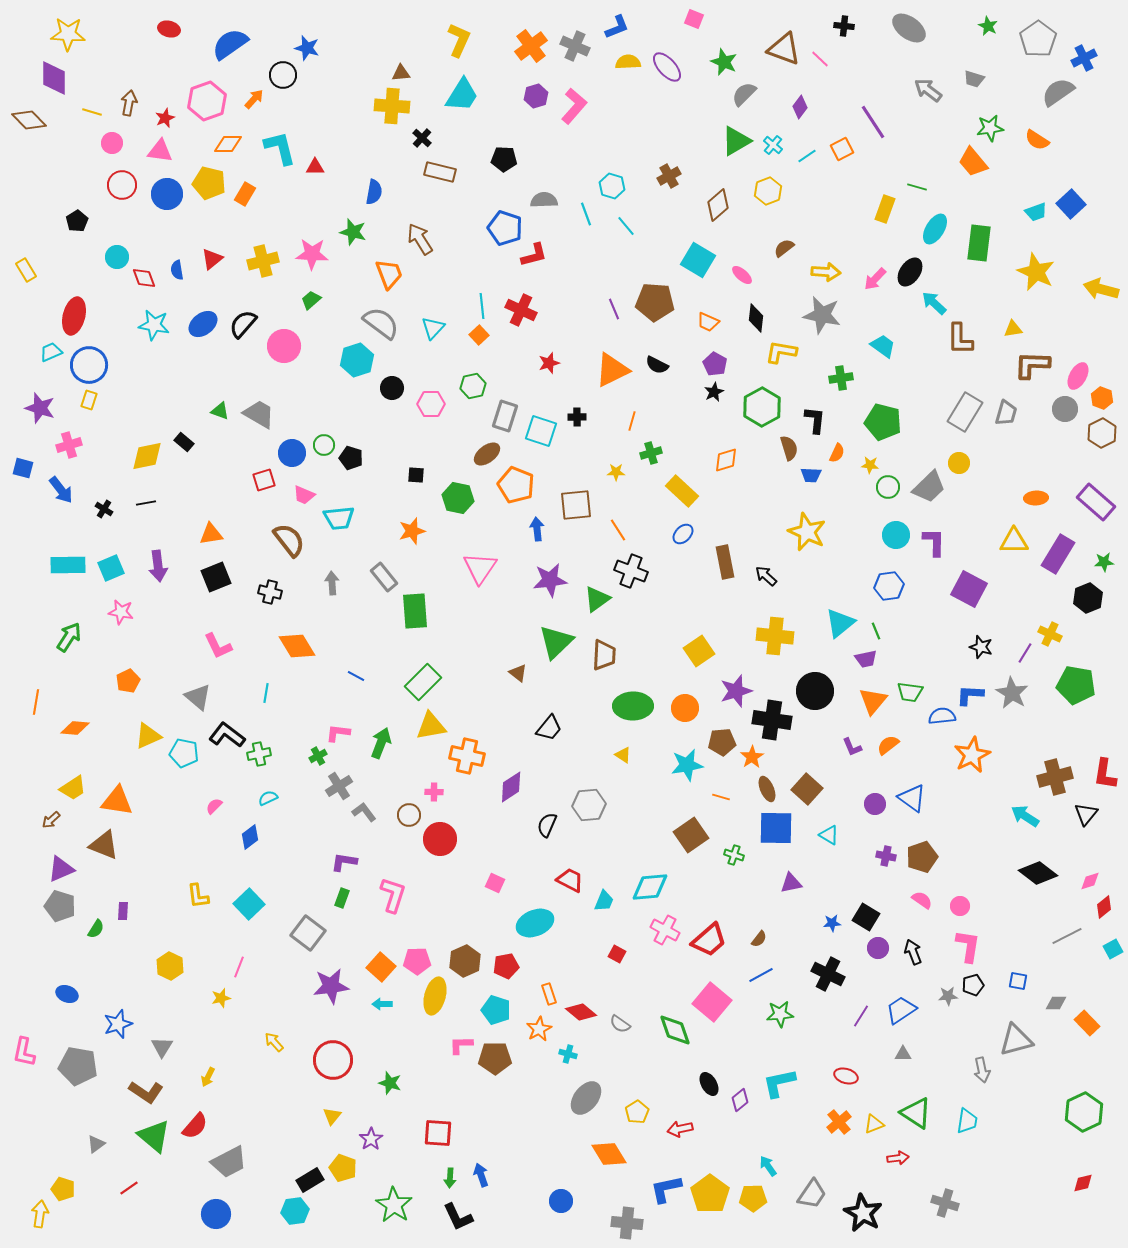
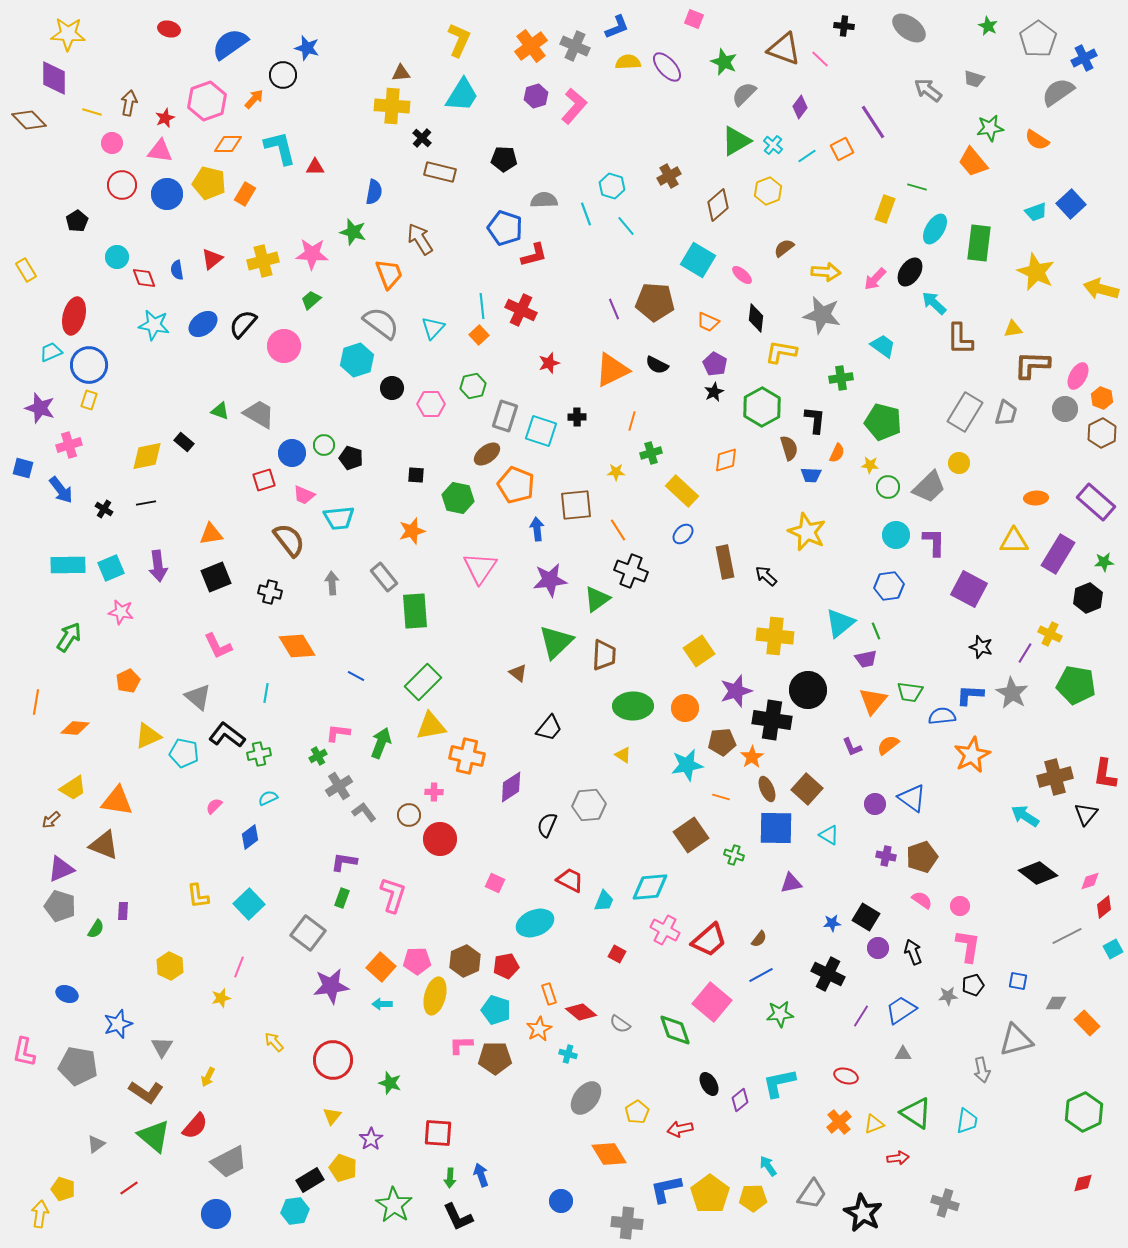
black circle at (815, 691): moved 7 px left, 1 px up
